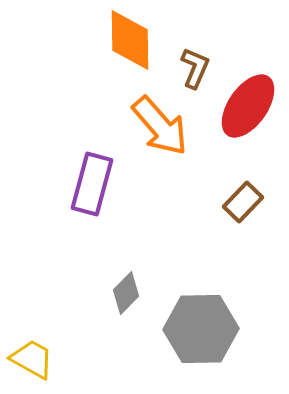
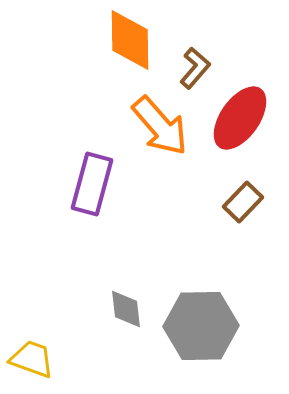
brown L-shape: rotated 18 degrees clockwise
red ellipse: moved 8 px left, 12 px down
gray diamond: moved 16 px down; rotated 51 degrees counterclockwise
gray hexagon: moved 3 px up
yellow trapezoid: rotated 9 degrees counterclockwise
